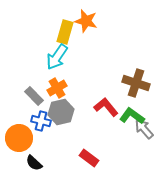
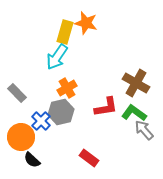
orange star: moved 2 px down
brown cross: rotated 12 degrees clockwise
orange cross: moved 10 px right
gray rectangle: moved 17 px left, 3 px up
red L-shape: rotated 120 degrees clockwise
green L-shape: moved 2 px right, 3 px up
blue cross: rotated 30 degrees clockwise
gray arrow: moved 1 px down
orange circle: moved 2 px right, 1 px up
black semicircle: moved 2 px left, 3 px up
